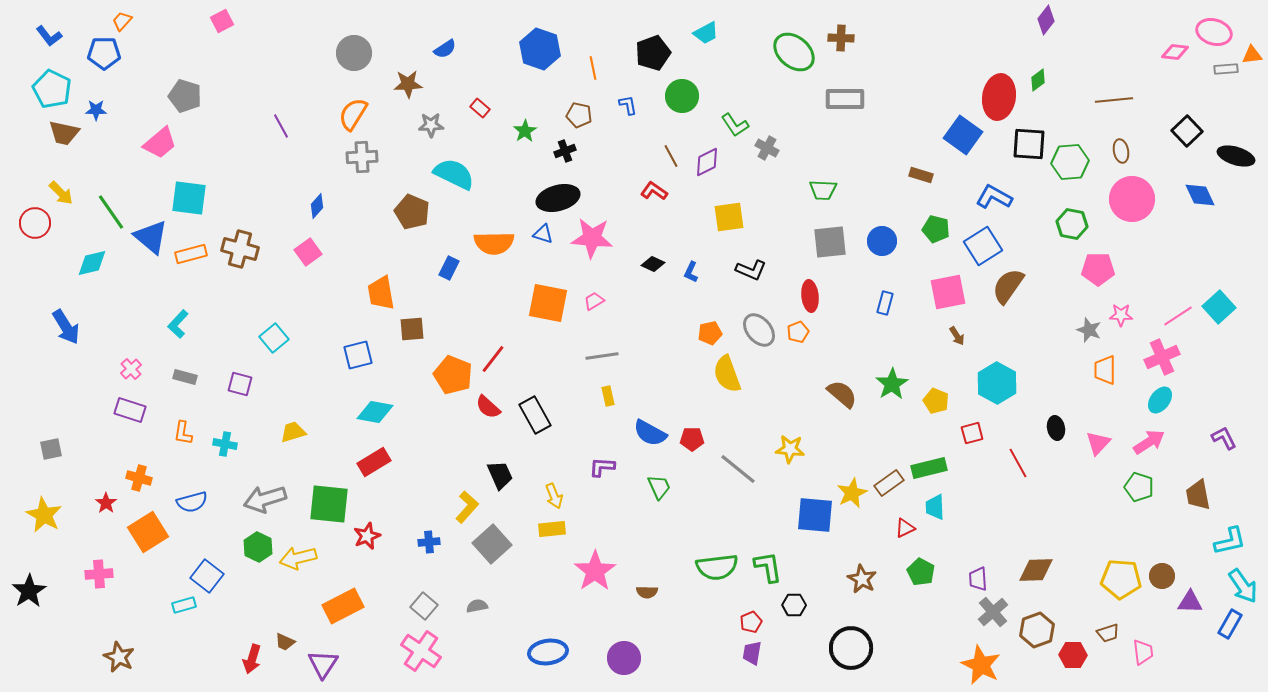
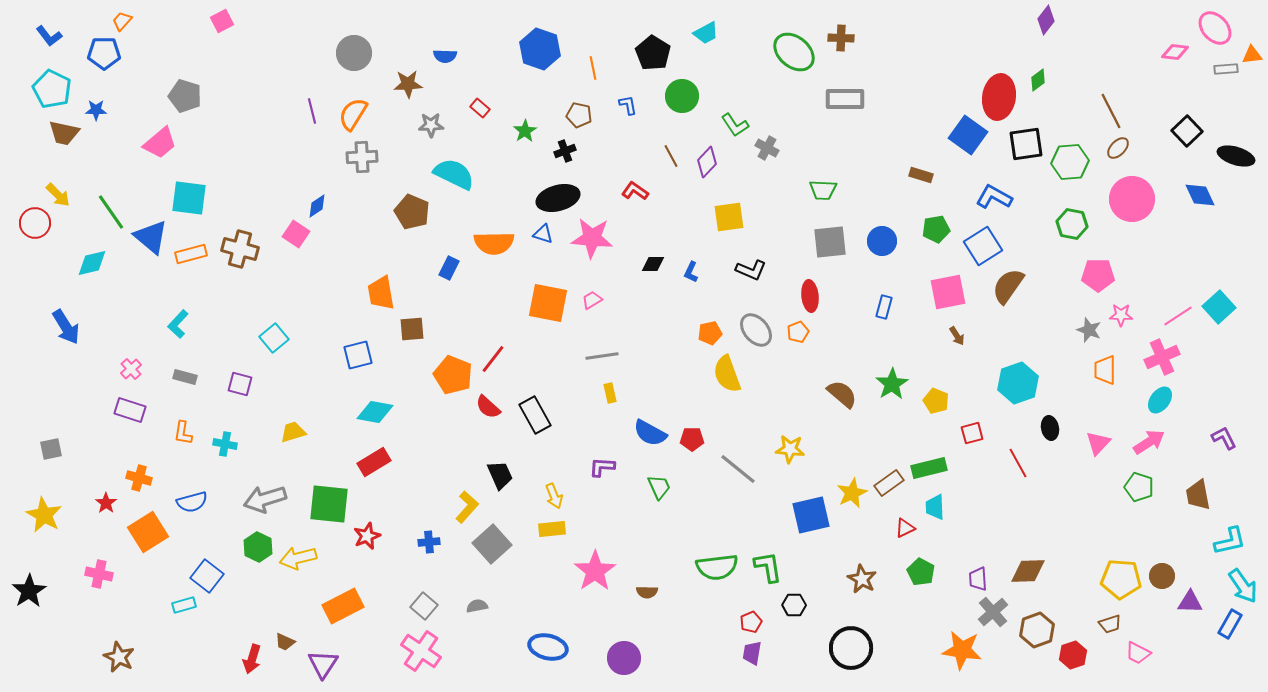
pink ellipse at (1214, 32): moved 1 px right, 4 px up; rotated 32 degrees clockwise
blue semicircle at (445, 49): moved 7 px down; rotated 35 degrees clockwise
black pentagon at (653, 53): rotated 20 degrees counterclockwise
brown line at (1114, 100): moved 3 px left, 11 px down; rotated 69 degrees clockwise
purple line at (281, 126): moved 31 px right, 15 px up; rotated 15 degrees clockwise
blue square at (963, 135): moved 5 px right
black square at (1029, 144): moved 3 px left; rotated 12 degrees counterclockwise
brown ellipse at (1121, 151): moved 3 px left, 3 px up; rotated 55 degrees clockwise
purple diamond at (707, 162): rotated 20 degrees counterclockwise
red L-shape at (654, 191): moved 19 px left
yellow arrow at (61, 193): moved 3 px left, 2 px down
blue diamond at (317, 206): rotated 15 degrees clockwise
green pentagon at (936, 229): rotated 24 degrees counterclockwise
pink square at (308, 252): moved 12 px left, 18 px up; rotated 20 degrees counterclockwise
black diamond at (653, 264): rotated 25 degrees counterclockwise
pink pentagon at (1098, 269): moved 6 px down
pink trapezoid at (594, 301): moved 2 px left, 1 px up
blue rectangle at (885, 303): moved 1 px left, 4 px down
gray ellipse at (759, 330): moved 3 px left
cyan hexagon at (997, 383): moved 21 px right; rotated 12 degrees clockwise
yellow rectangle at (608, 396): moved 2 px right, 3 px up
black ellipse at (1056, 428): moved 6 px left
blue square at (815, 515): moved 4 px left; rotated 18 degrees counterclockwise
brown diamond at (1036, 570): moved 8 px left, 1 px down
pink cross at (99, 574): rotated 16 degrees clockwise
brown trapezoid at (1108, 633): moved 2 px right, 9 px up
blue ellipse at (548, 652): moved 5 px up; rotated 21 degrees clockwise
pink trapezoid at (1143, 652): moved 5 px left, 1 px down; rotated 124 degrees clockwise
red hexagon at (1073, 655): rotated 20 degrees counterclockwise
orange star at (981, 665): moved 19 px left, 15 px up; rotated 18 degrees counterclockwise
